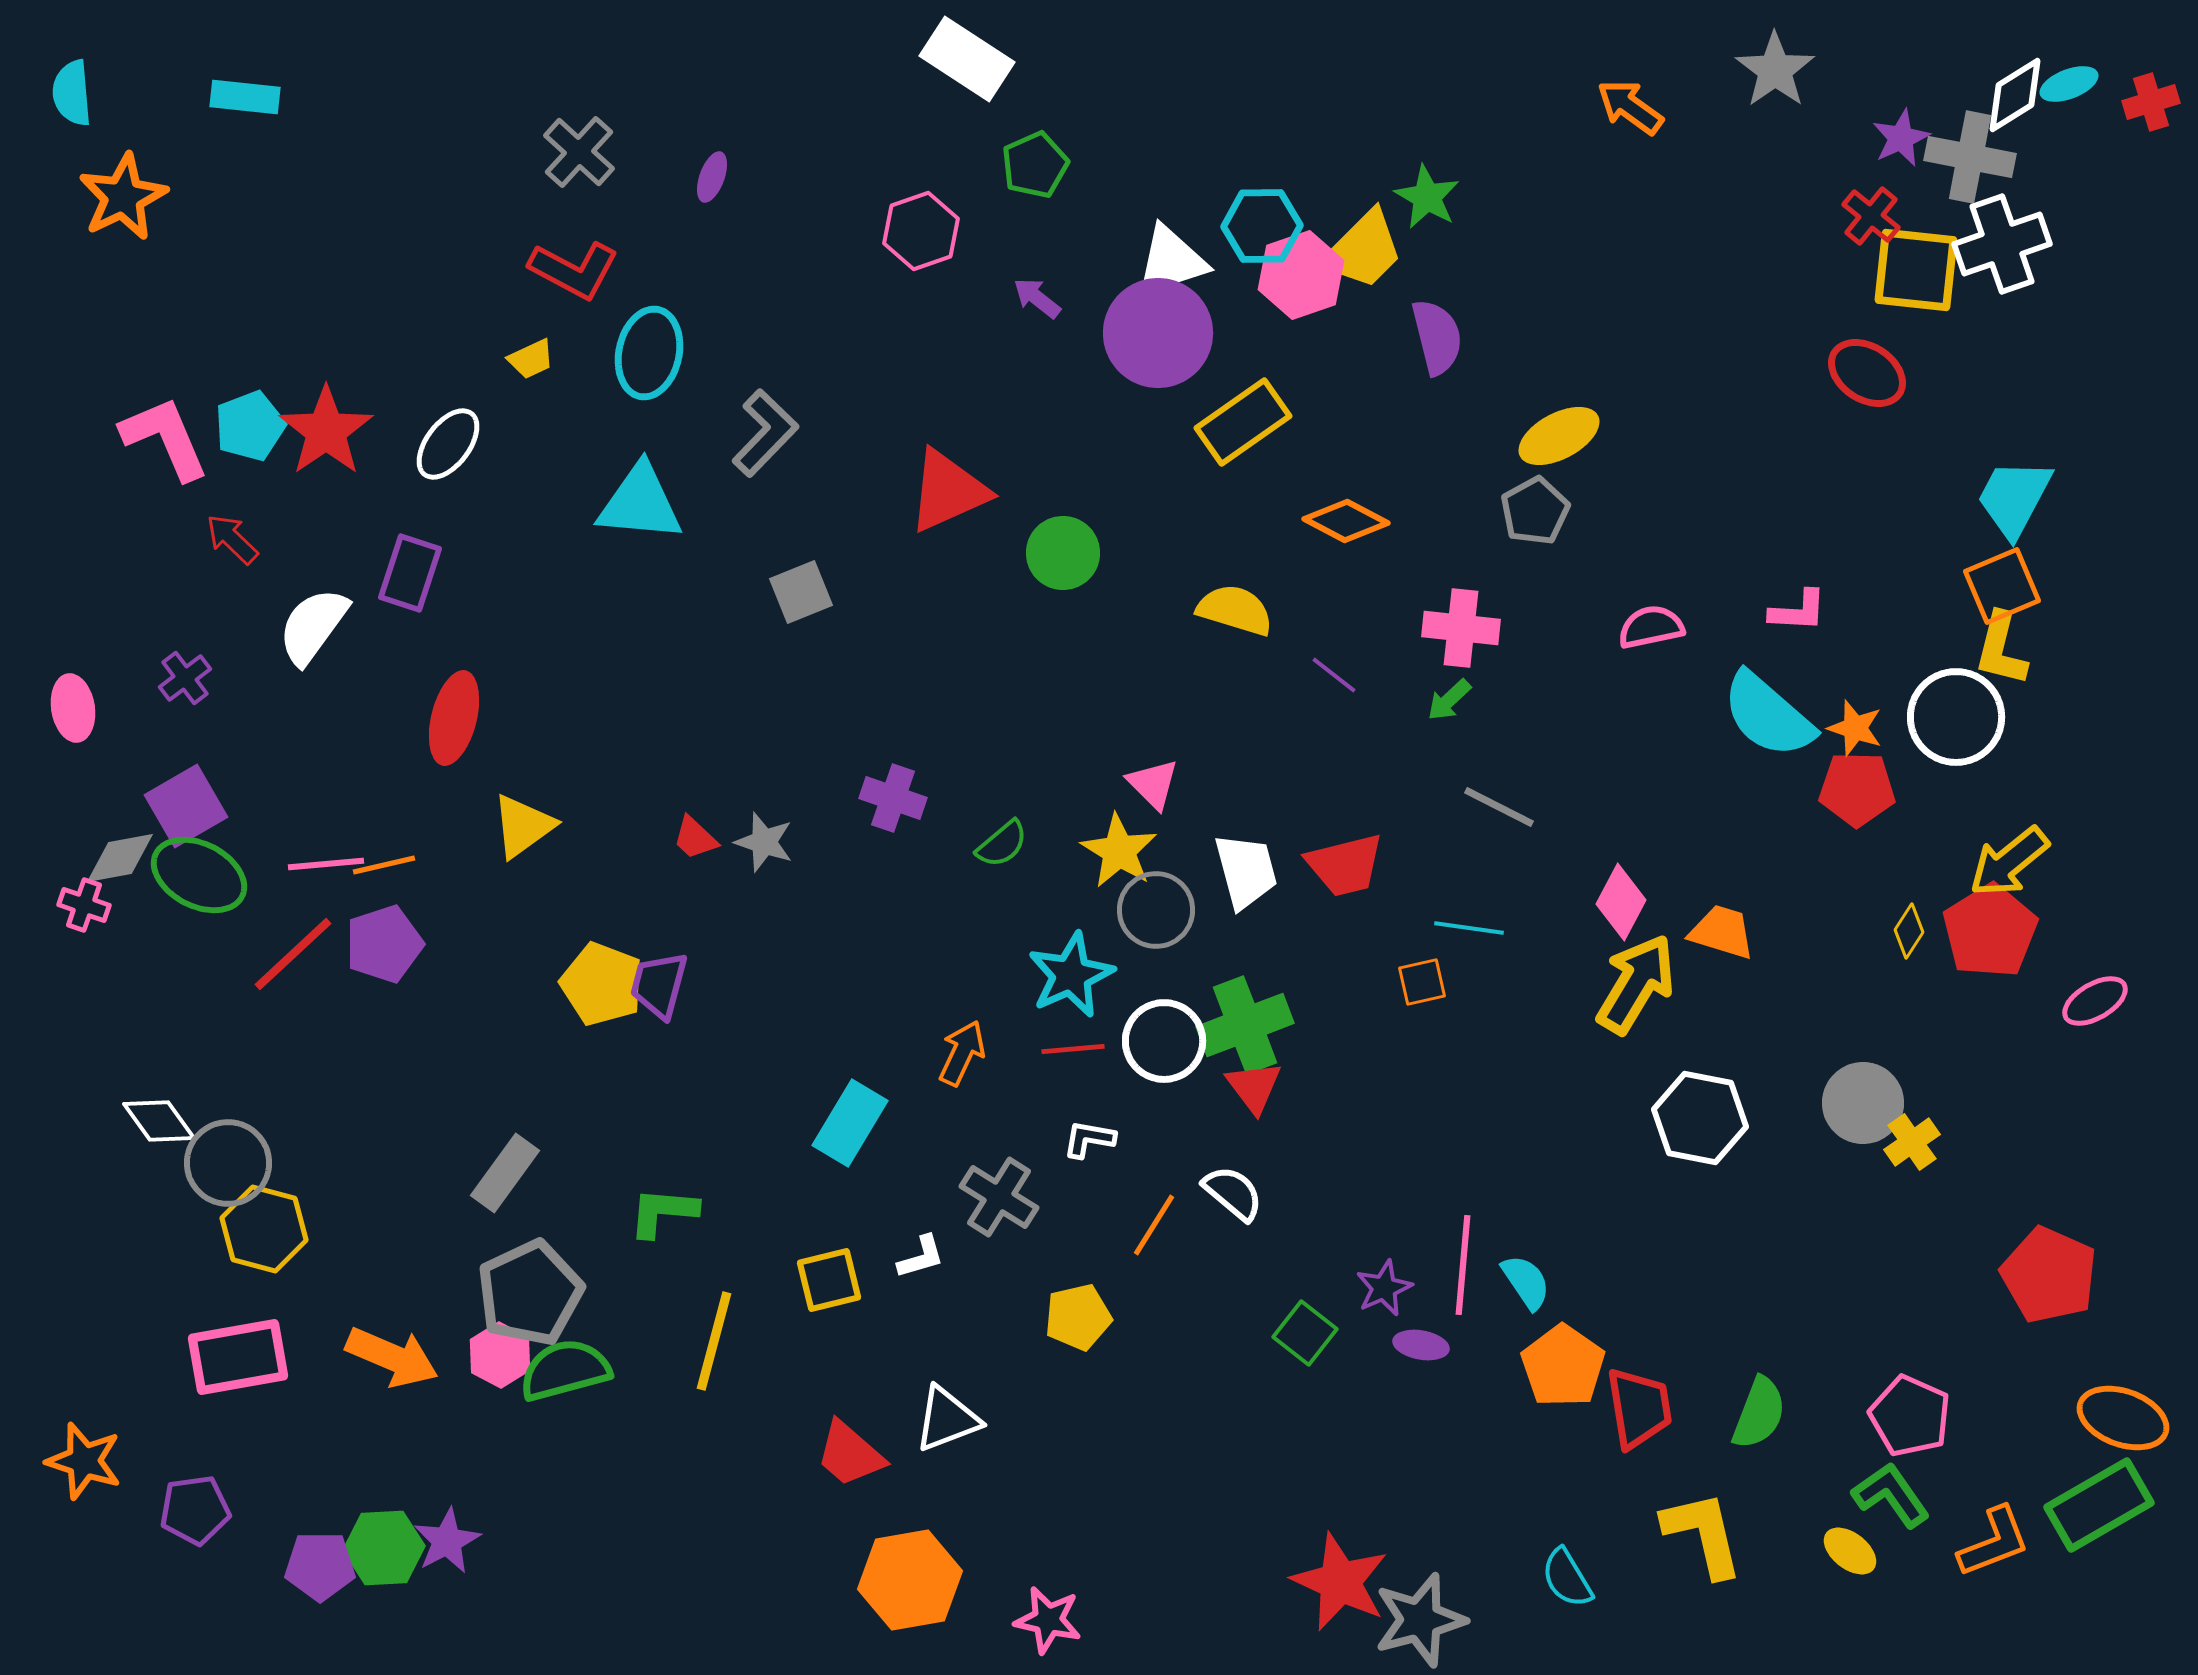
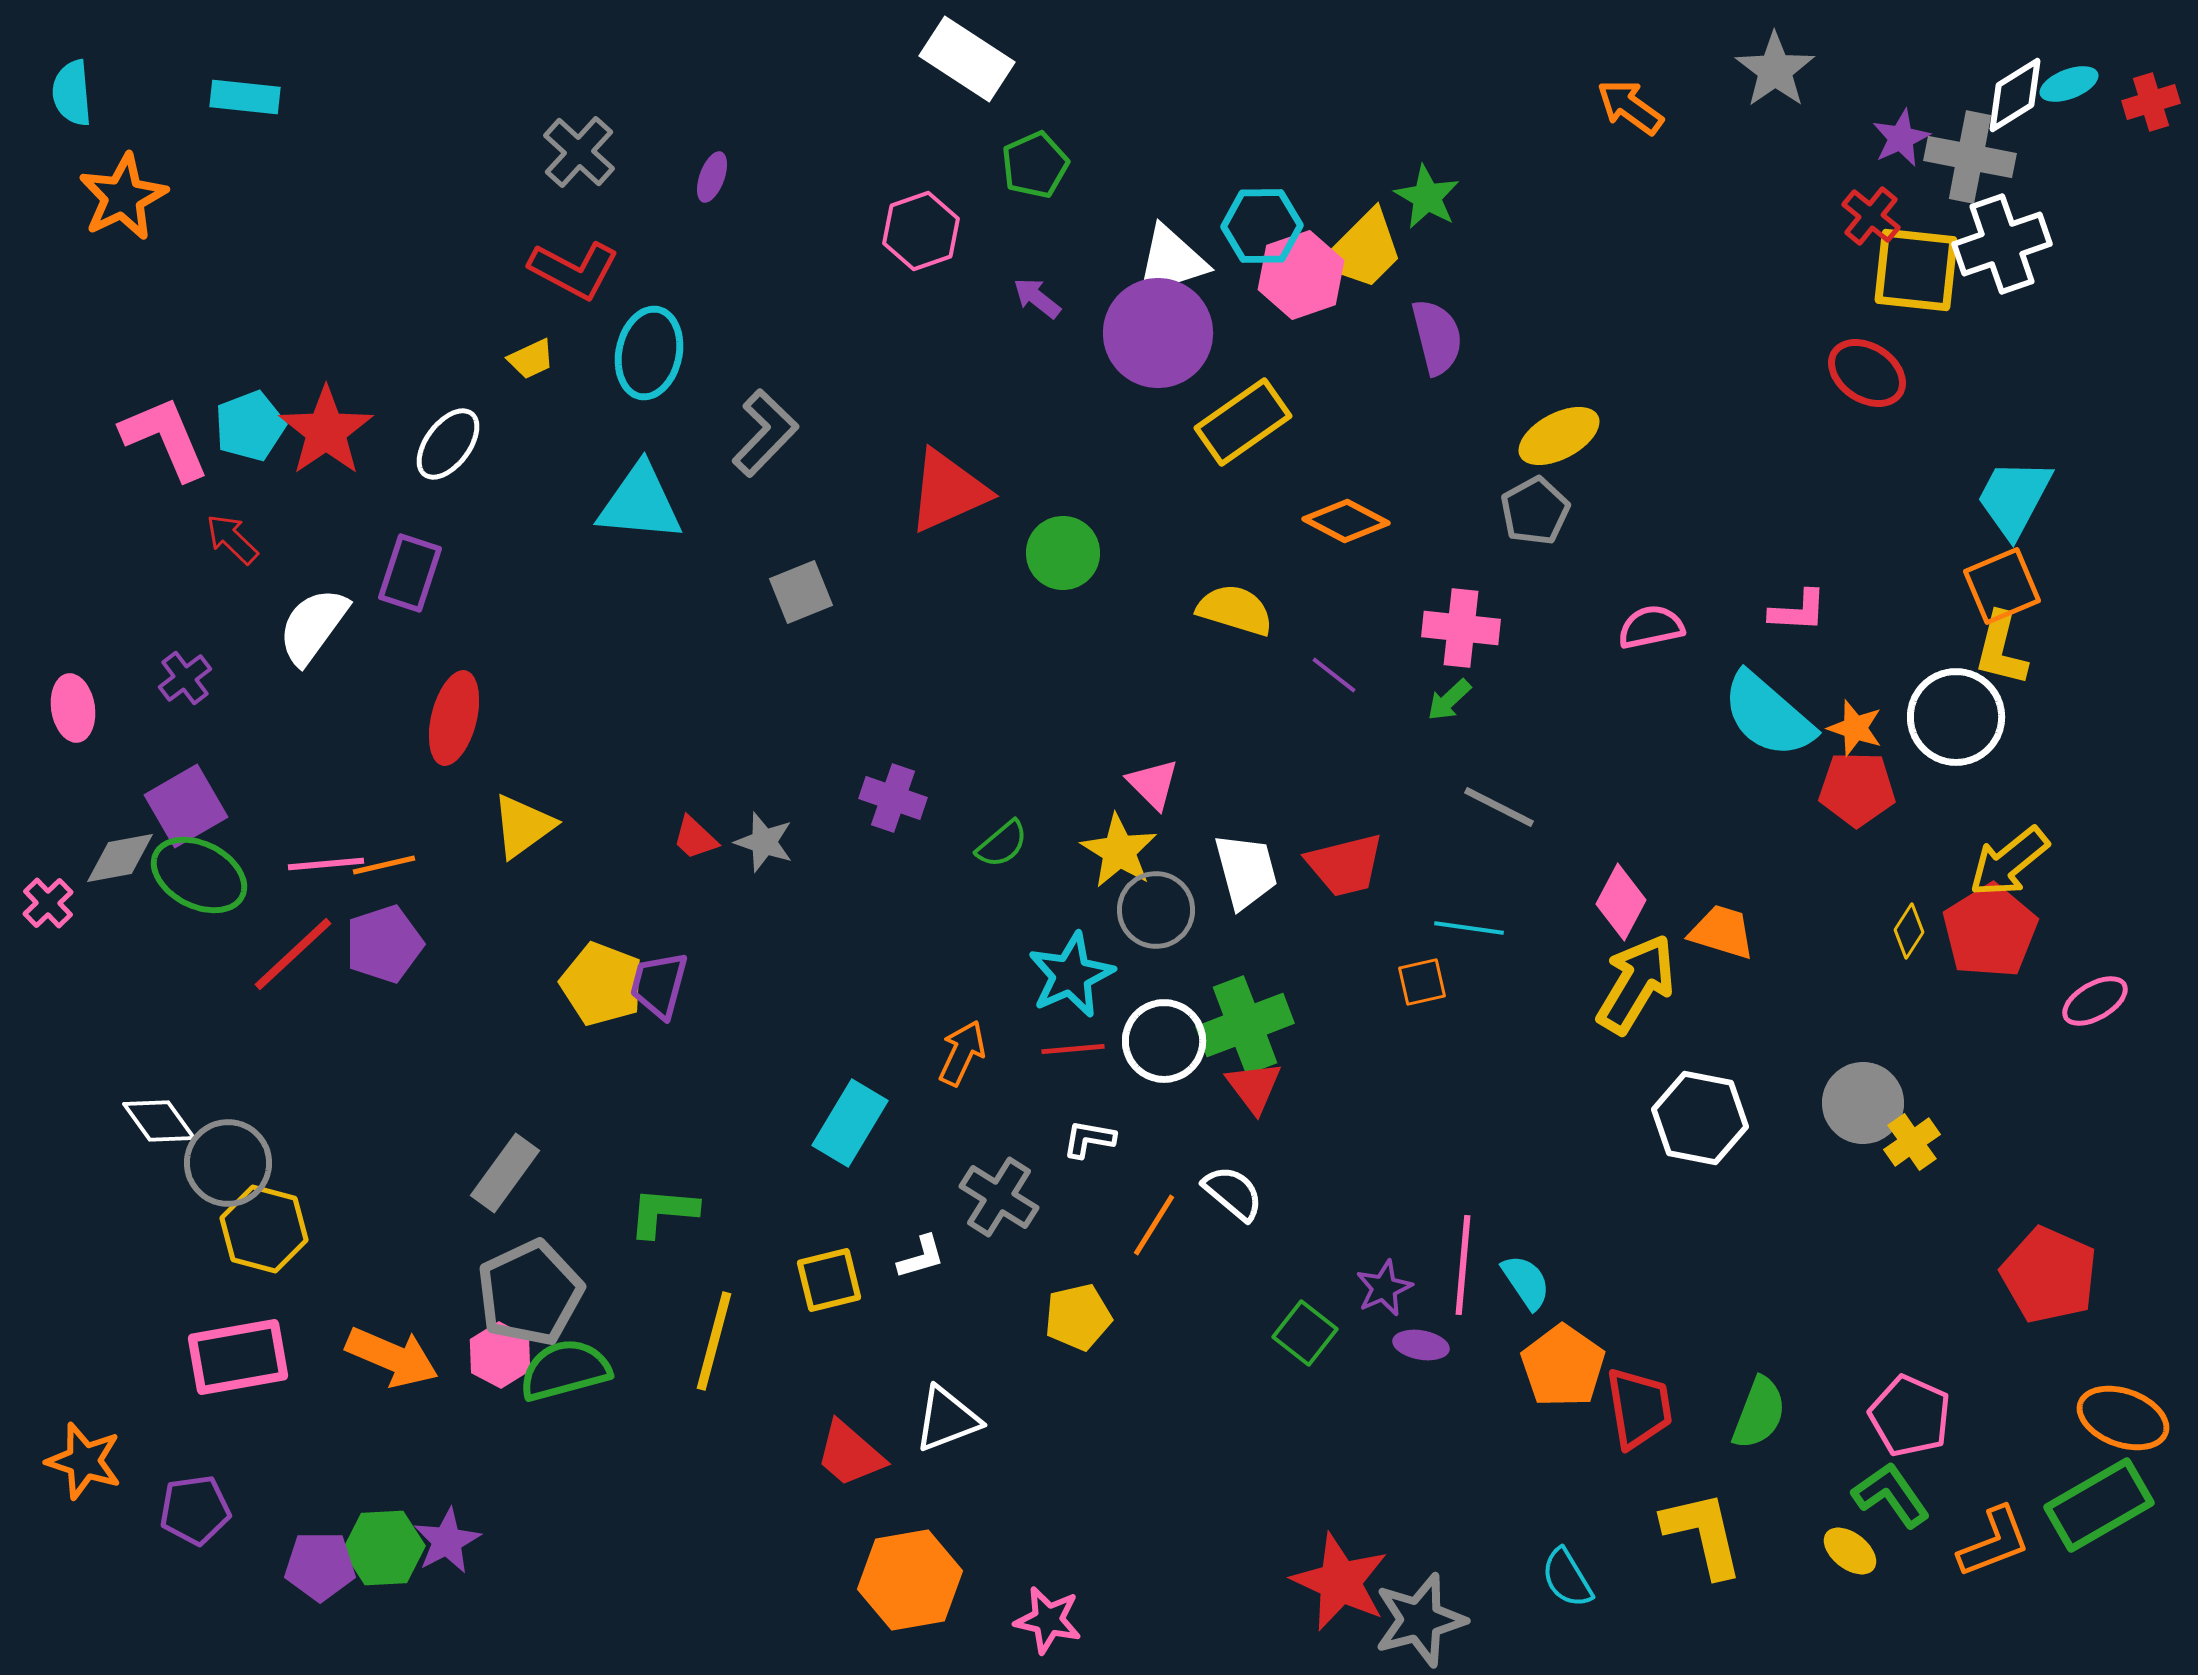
pink cross at (84, 905): moved 36 px left, 2 px up; rotated 27 degrees clockwise
